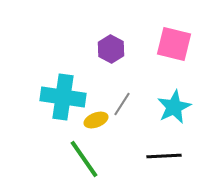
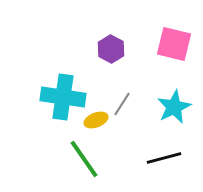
black line: moved 2 px down; rotated 12 degrees counterclockwise
